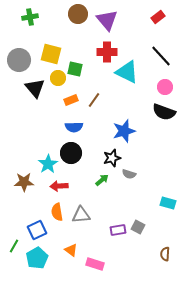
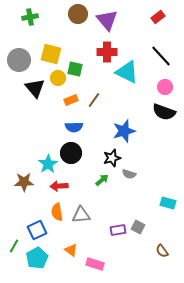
brown semicircle: moved 3 px left, 3 px up; rotated 40 degrees counterclockwise
